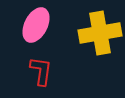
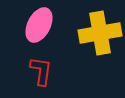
pink ellipse: moved 3 px right
